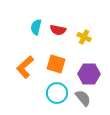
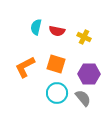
red semicircle: moved 1 px left, 1 px down
orange L-shape: rotated 15 degrees clockwise
